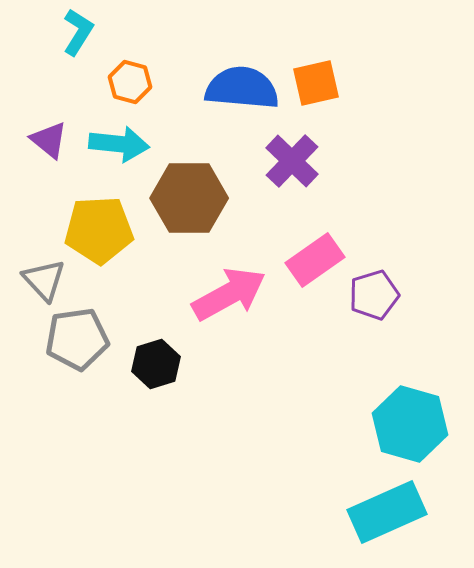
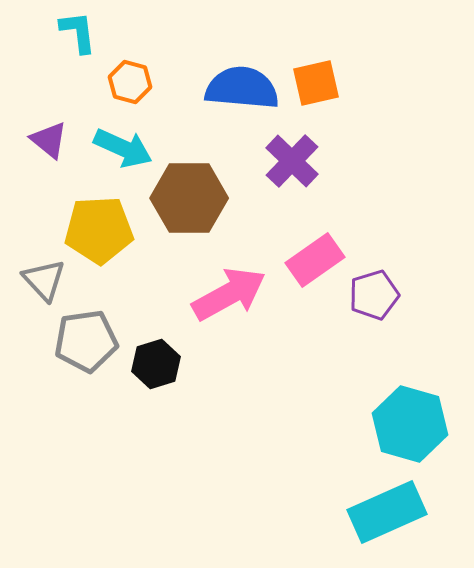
cyan L-shape: rotated 39 degrees counterclockwise
cyan arrow: moved 4 px right, 4 px down; rotated 18 degrees clockwise
gray pentagon: moved 9 px right, 2 px down
